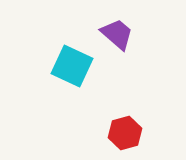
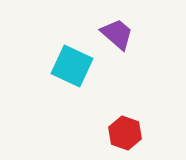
red hexagon: rotated 24 degrees counterclockwise
